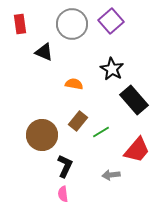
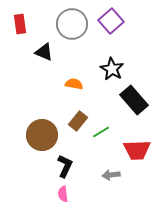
red trapezoid: rotated 48 degrees clockwise
